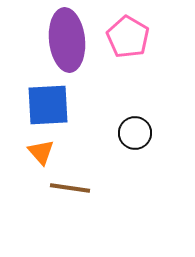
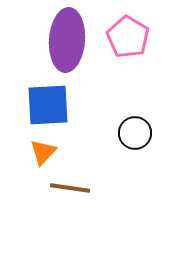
purple ellipse: rotated 10 degrees clockwise
orange triangle: moved 2 px right; rotated 24 degrees clockwise
